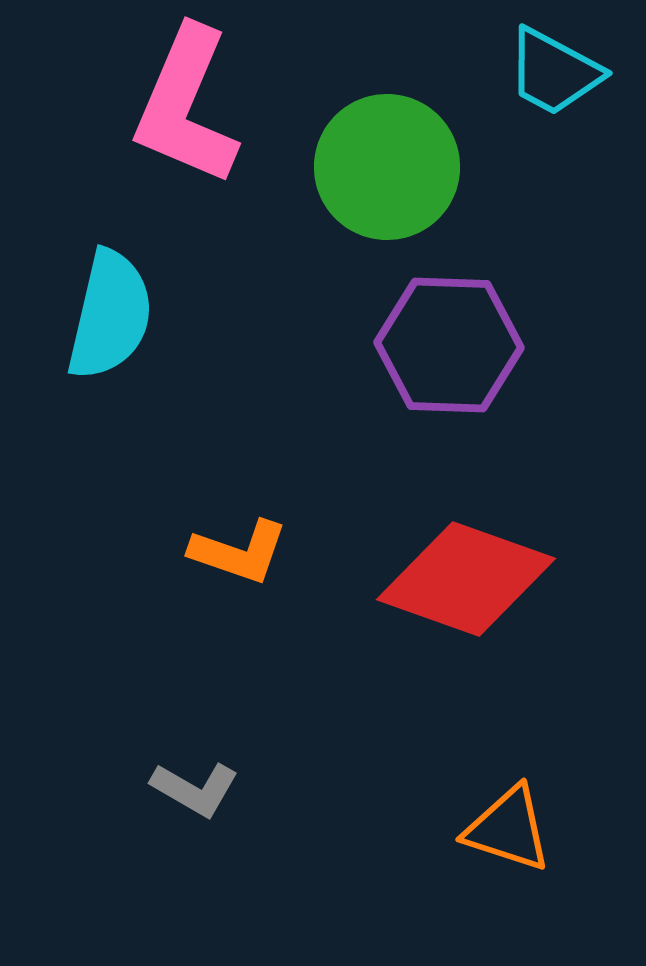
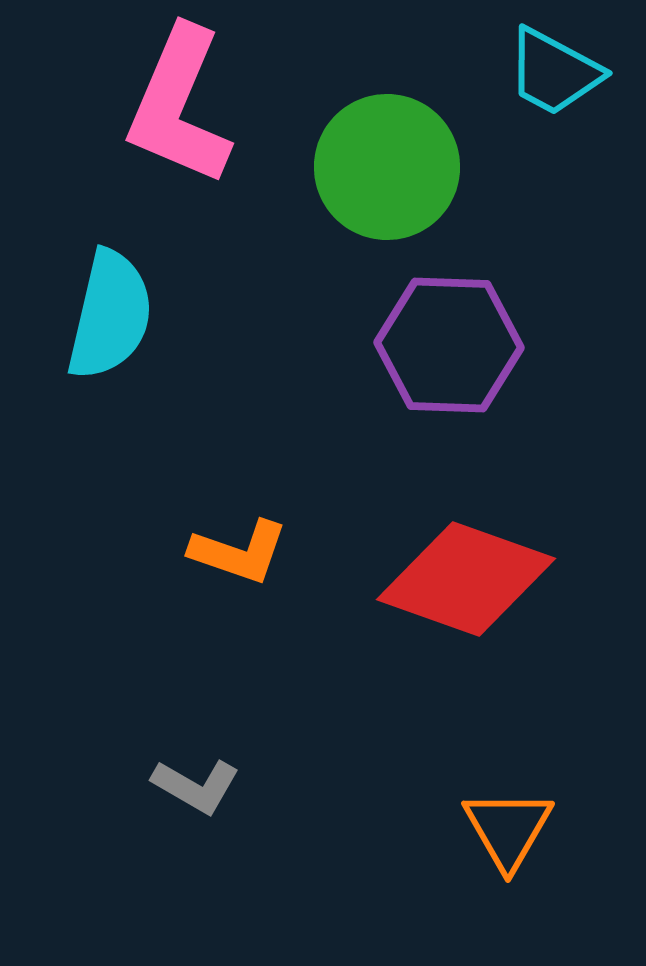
pink L-shape: moved 7 px left
gray L-shape: moved 1 px right, 3 px up
orange triangle: rotated 42 degrees clockwise
